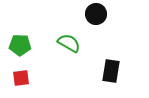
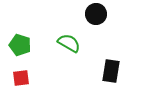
green pentagon: rotated 15 degrees clockwise
